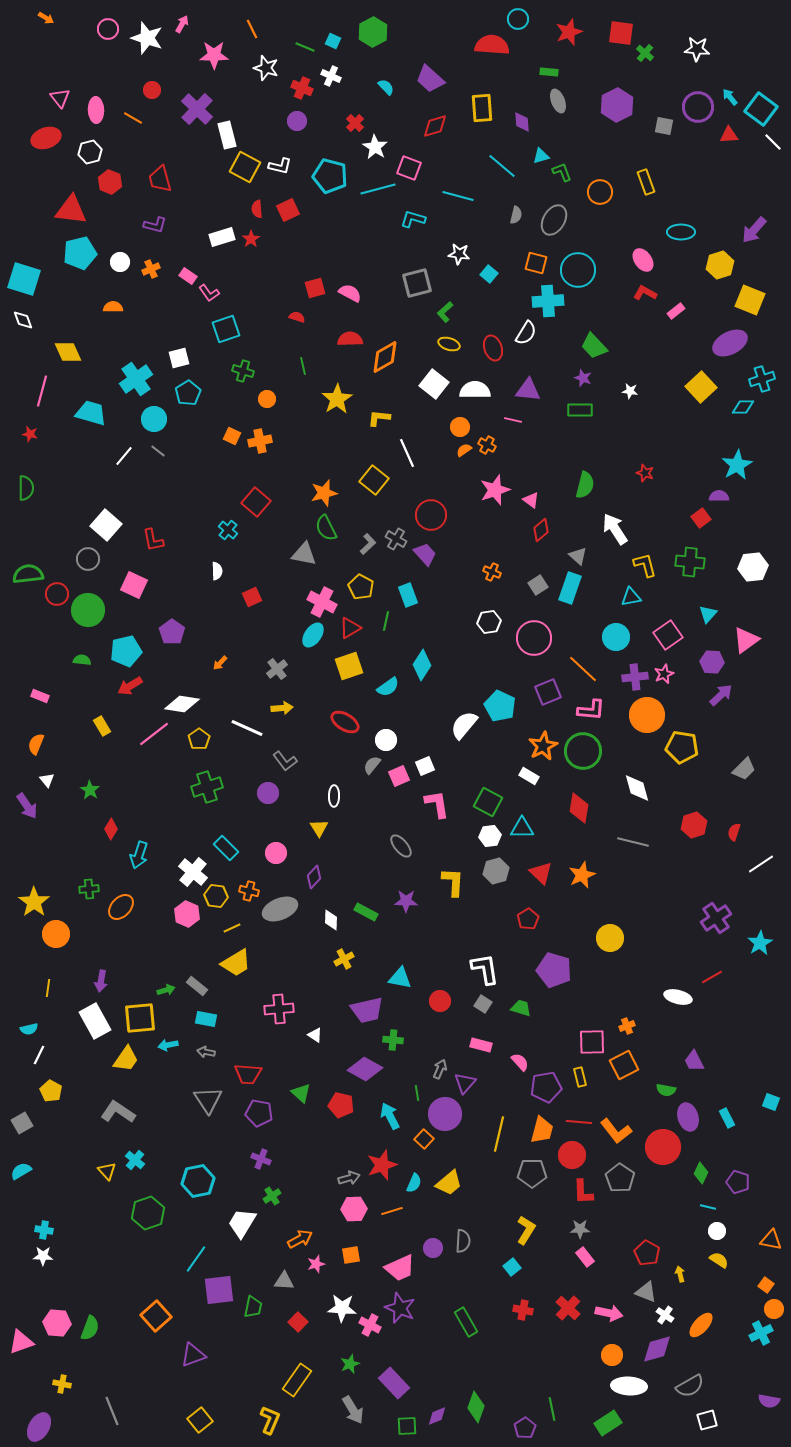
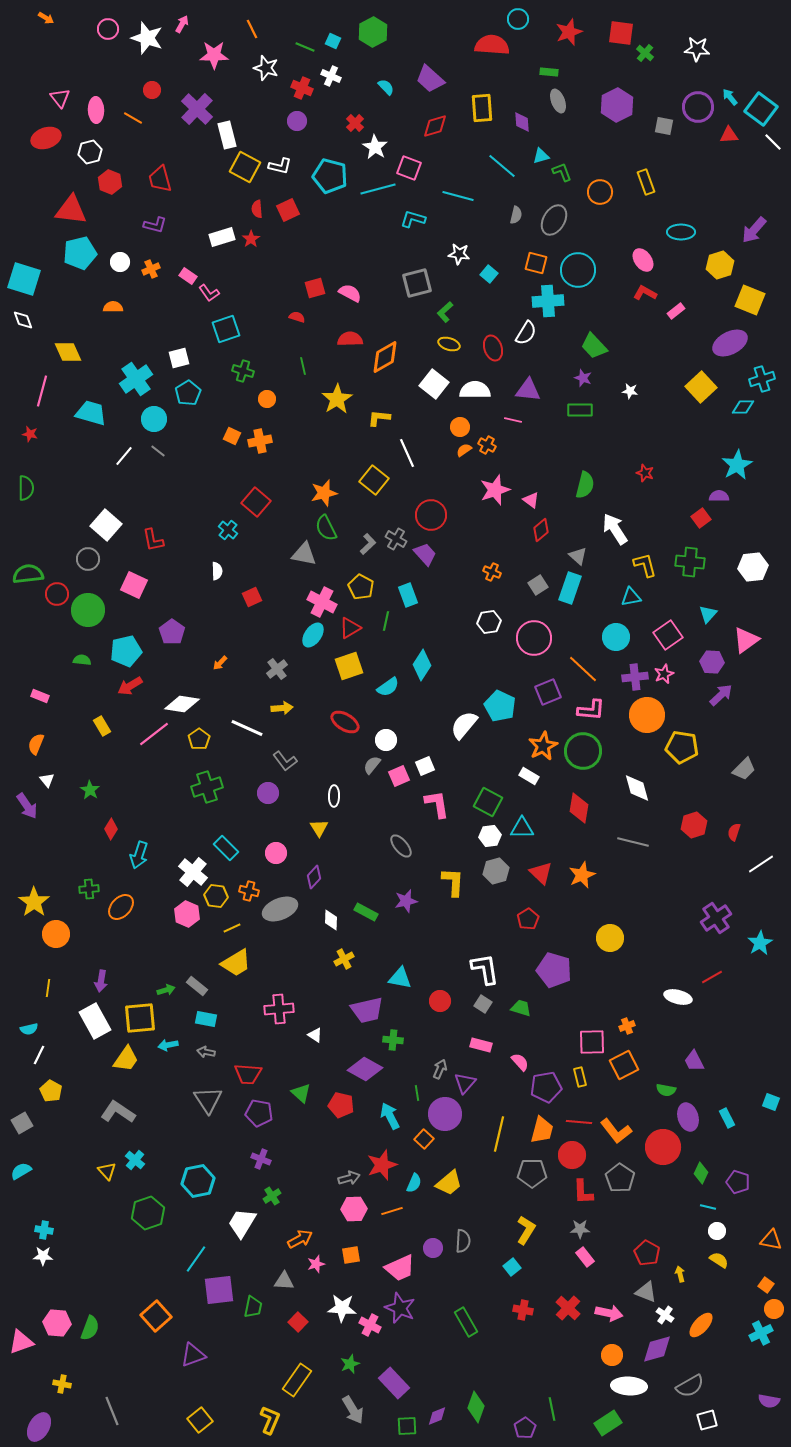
purple star at (406, 901): rotated 15 degrees counterclockwise
